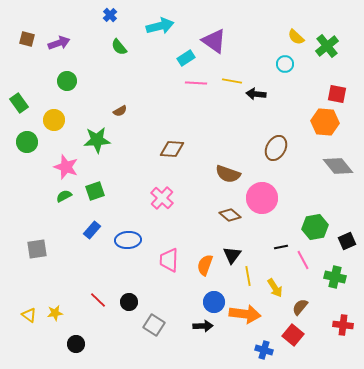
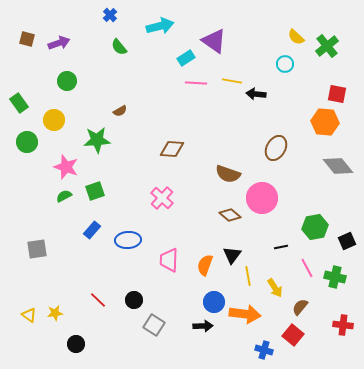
pink line at (303, 260): moved 4 px right, 8 px down
black circle at (129, 302): moved 5 px right, 2 px up
